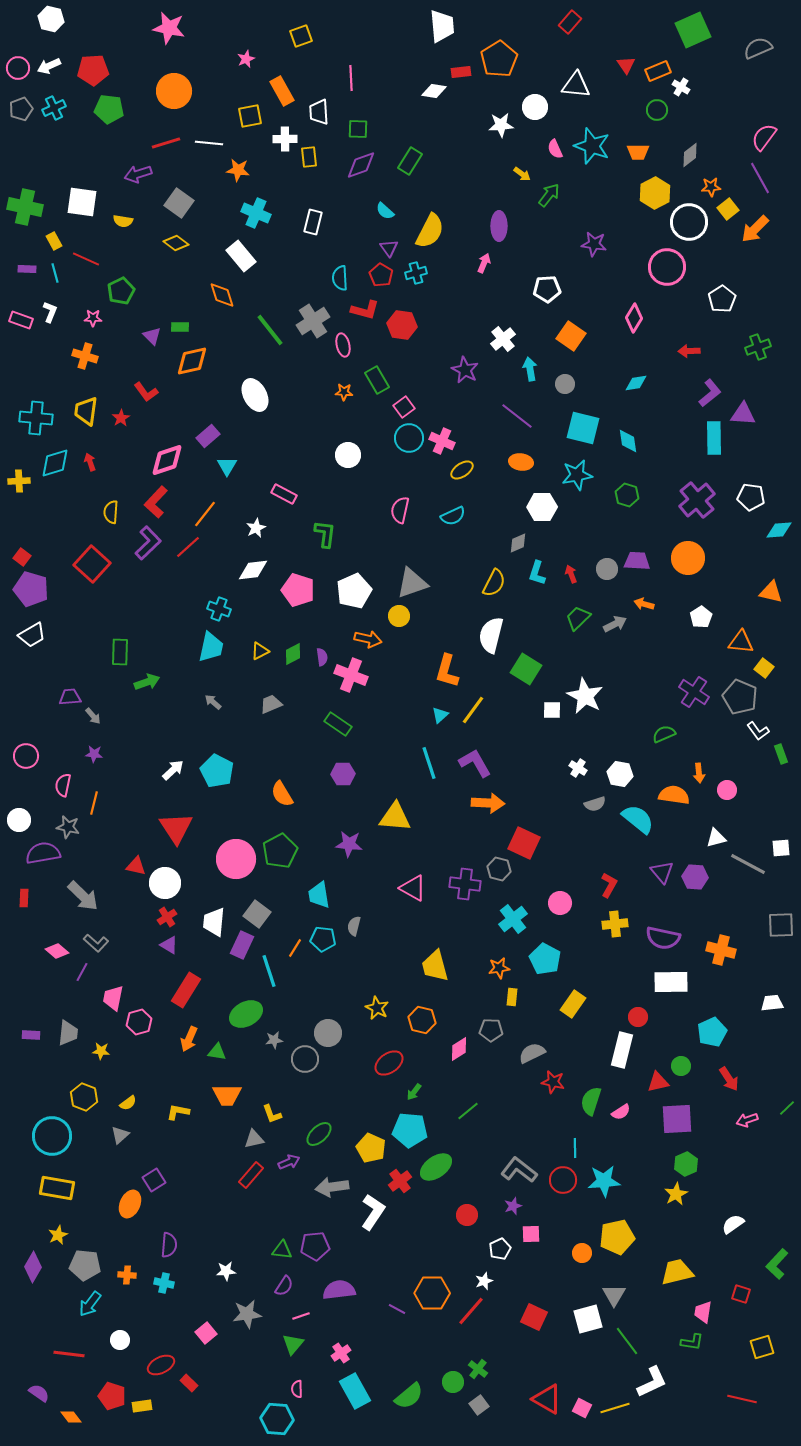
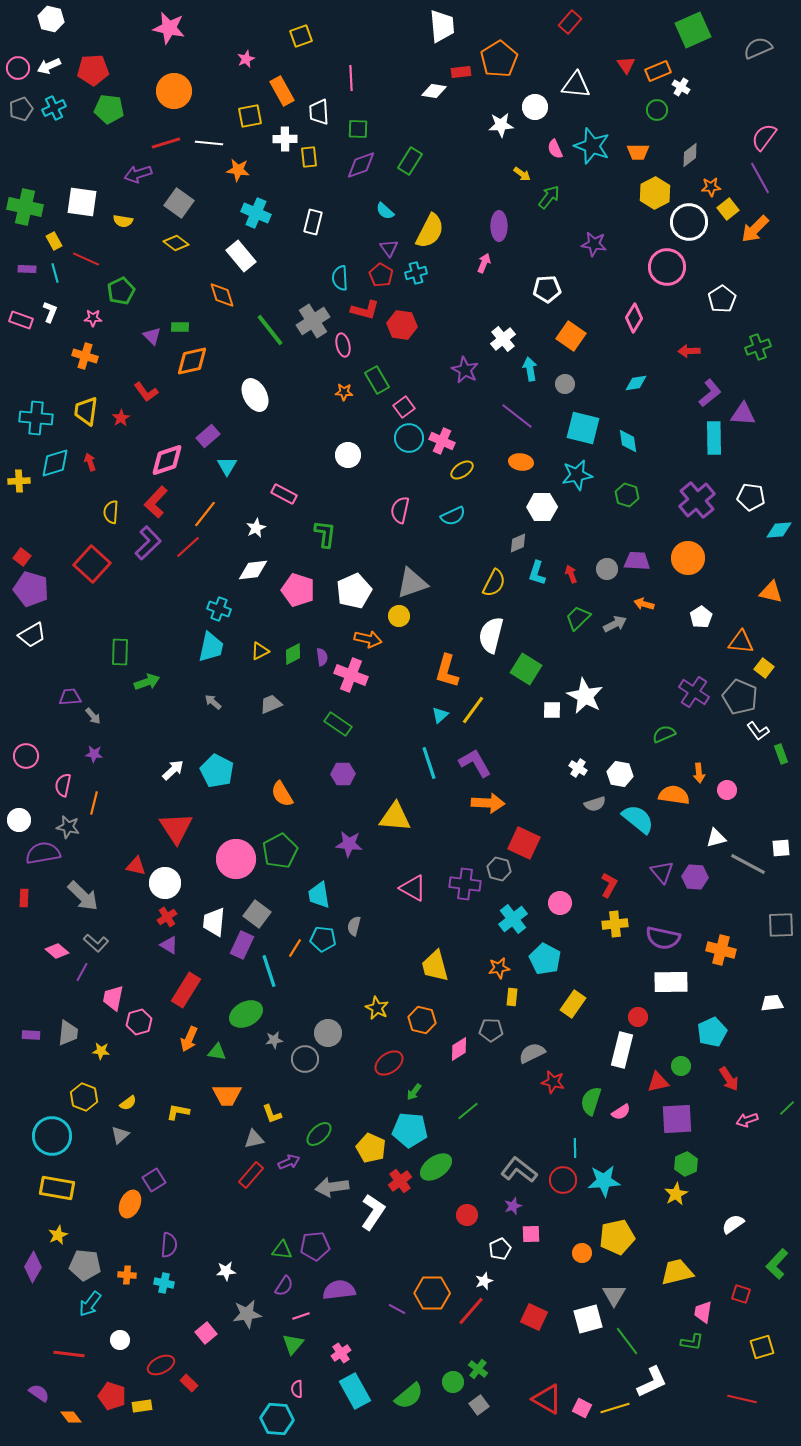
green arrow at (549, 195): moved 2 px down
